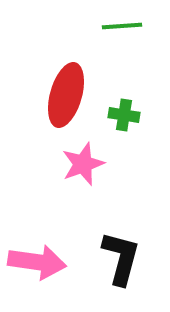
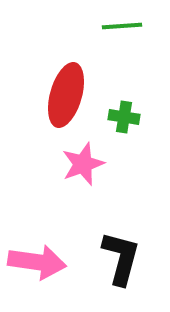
green cross: moved 2 px down
